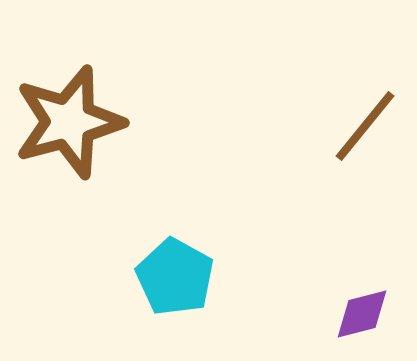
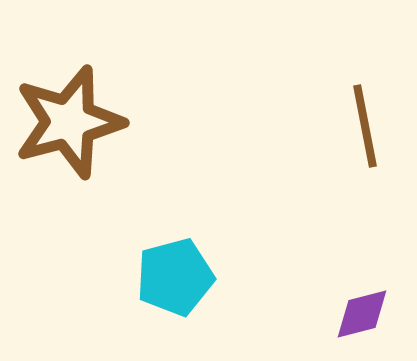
brown line: rotated 50 degrees counterclockwise
cyan pentagon: rotated 28 degrees clockwise
